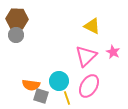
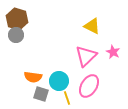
brown hexagon: rotated 15 degrees clockwise
orange semicircle: moved 2 px right, 8 px up
gray square: moved 2 px up
